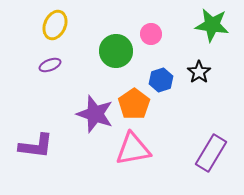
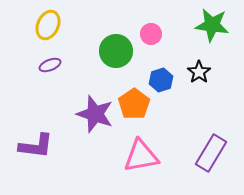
yellow ellipse: moved 7 px left
pink triangle: moved 8 px right, 7 px down
